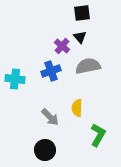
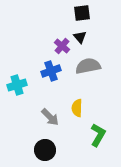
cyan cross: moved 2 px right, 6 px down; rotated 24 degrees counterclockwise
